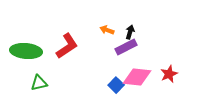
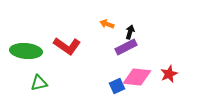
orange arrow: moved 6 px up
red L-shape: rotated 68 degrees clockwise
blue square: moved 1 px right, 1 px down; rotated 21 degrees clockwise
